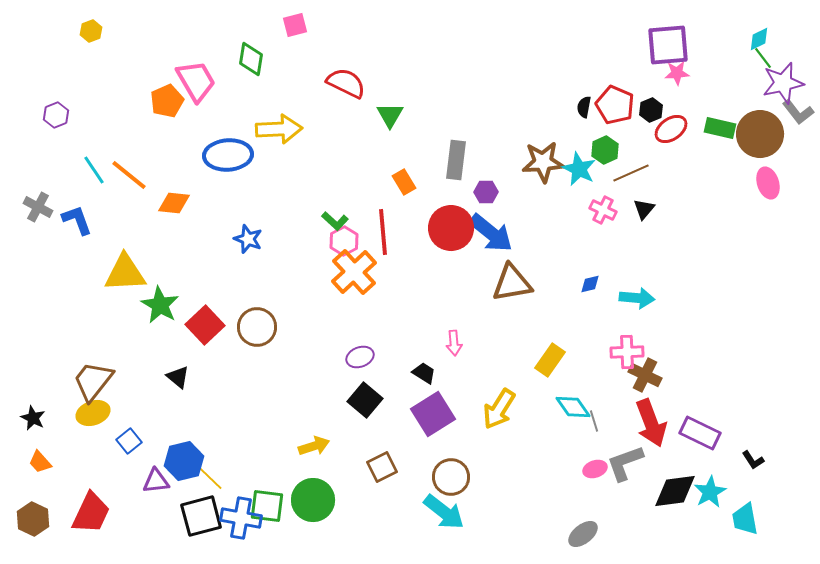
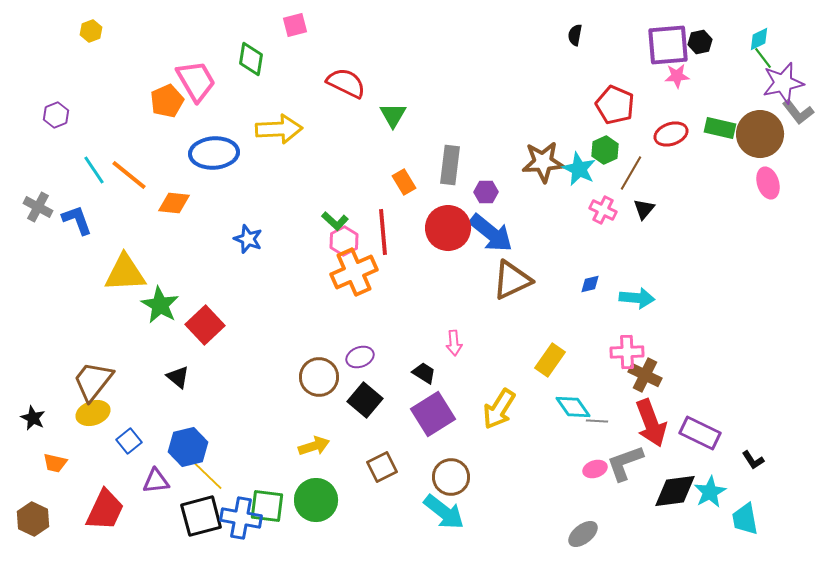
pink star at (677, 73): moved 3 px down
black semicircle at (584, 107): moved 9 px left, 72 px up
black hexagon at (651, 110): moved 49 px right, 68 px up; rotated 10 degrees clockwise
green triangle at (390, 115): moved 3 px right
red ellipse at (671, 129): moved 5 px down; rotated 16 degrees clockwise
blue ellipse at (228, 155): moved 14 px left, 2 px up
gray rectangle at (456, 160): moved 6 px left, 5 px down
brown line at (631, 173): rotated 36 degrees counterclockwise
red circle at (451, 228): moved 3 px left
orange cross at (354, 272): rotated 18 degrees clockwise
brown triangle at (512, 283): moved 3 px up; rotated 15 degrees counterclockwise
brown circle at (257, 327): moved 62 px right, 50 px down
gray line at (594, 421): moved 3 px right; rotated 70 degrees counterclockwise
blue hexagon at (184, 461): moved 4 px right, 14 px up
orange trapezoid at (40, 462): moved 15 px right, 1 px down; rotated 35 degrees counterclockwise
green circle at (313, 500): moved 3 px right
red trapezoid at (91, 513): moved 14 px right, 3 px up
